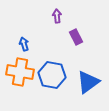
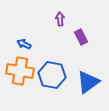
purple arrow: moved 3 px right, 3 px down
purple rectangle: moved 5 px right
blue arrow: rotated 48 degrees counterclockwise
orange cross: moved 1 px up
